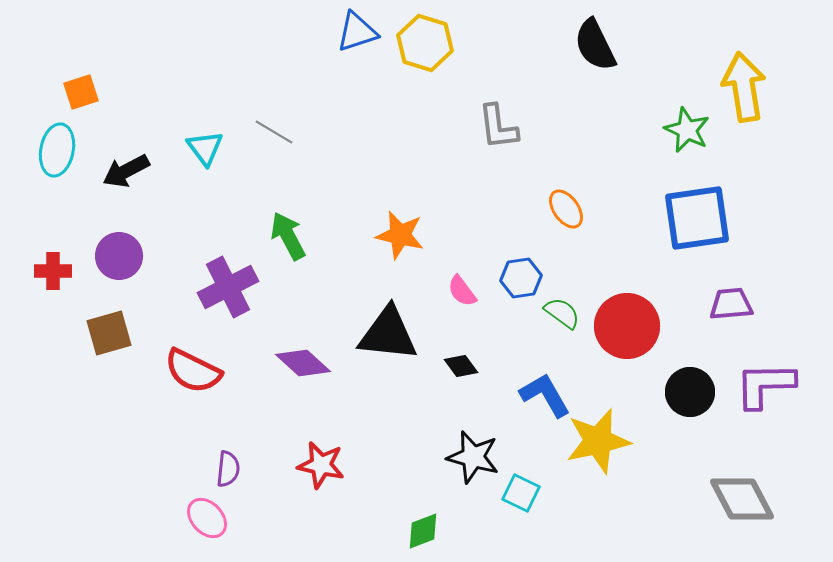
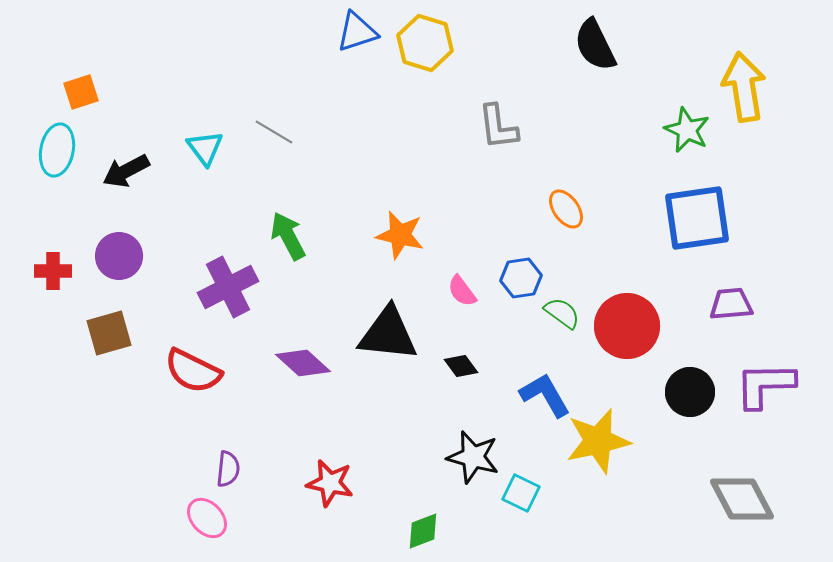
red star: moved 9 px right, 18 px down
